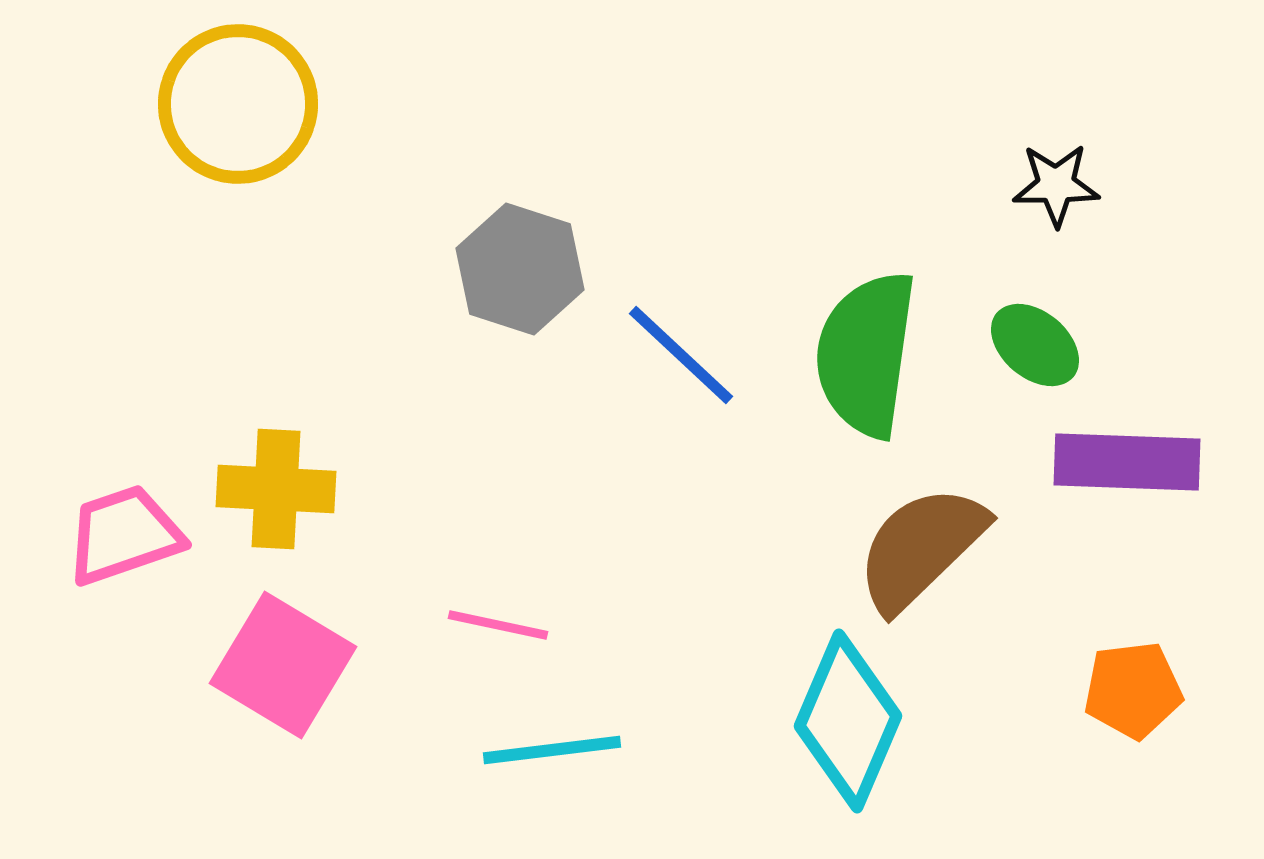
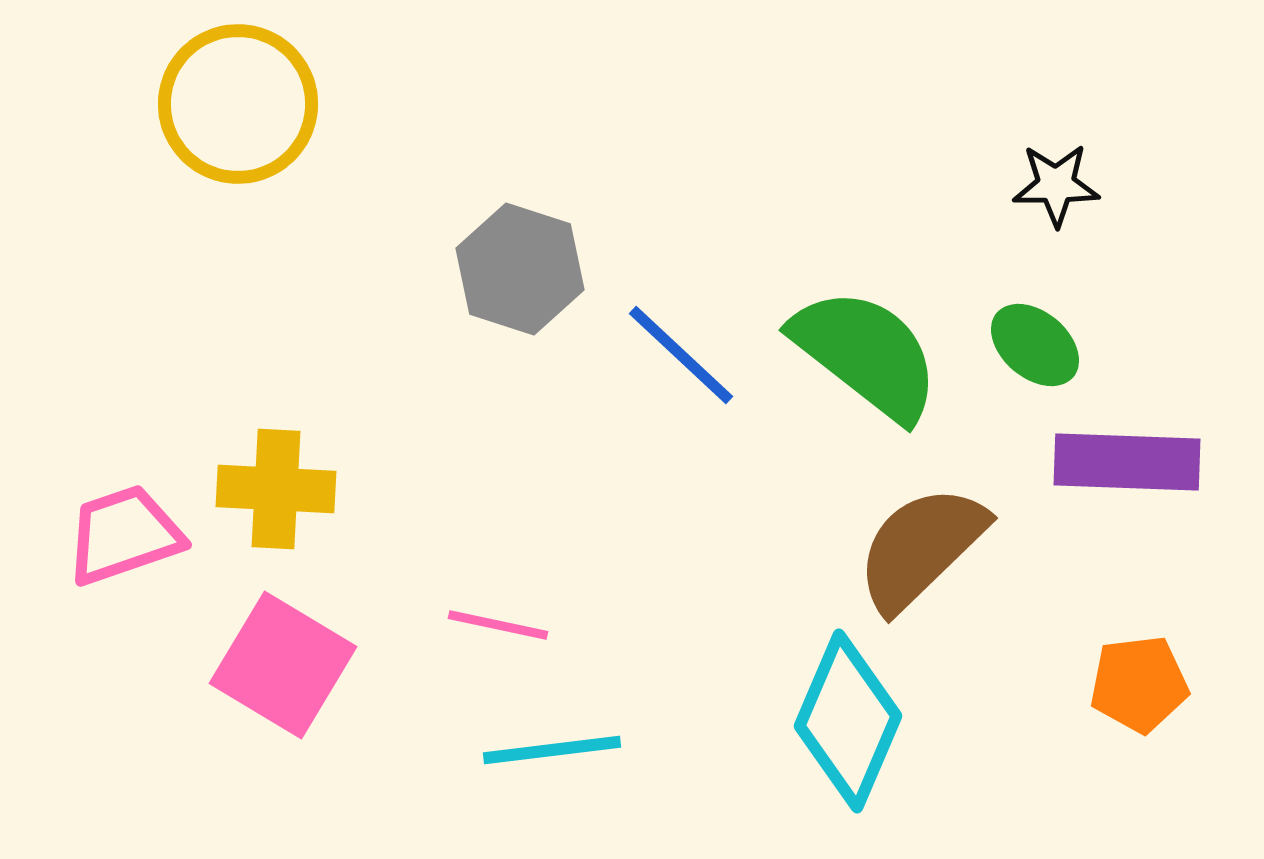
green semicircle: rotated 120 degrees clockwise
orange pentagon: moved 6 px right, 6 px up
